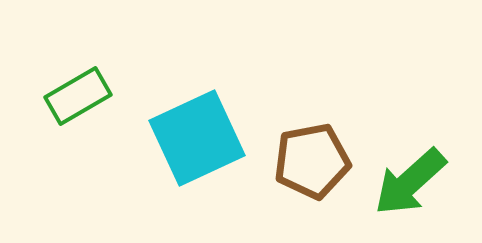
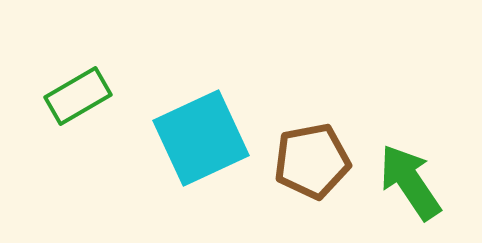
cyan square: moved 4 px right
green arrow: rotated 98 degrees clockwise
